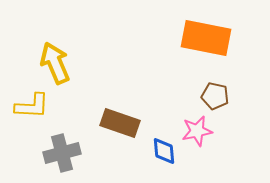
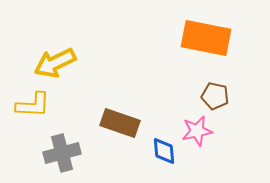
yellow arrow: rotated 93 degrees counterclockwise
yellow L-shape: moved 1 px right, 1 px up
